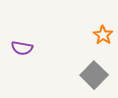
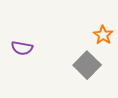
gray square: moved 7 px left, 10 px up
